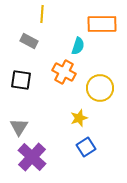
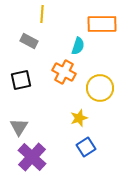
black square: rotated 20 degrees counterclockwise
